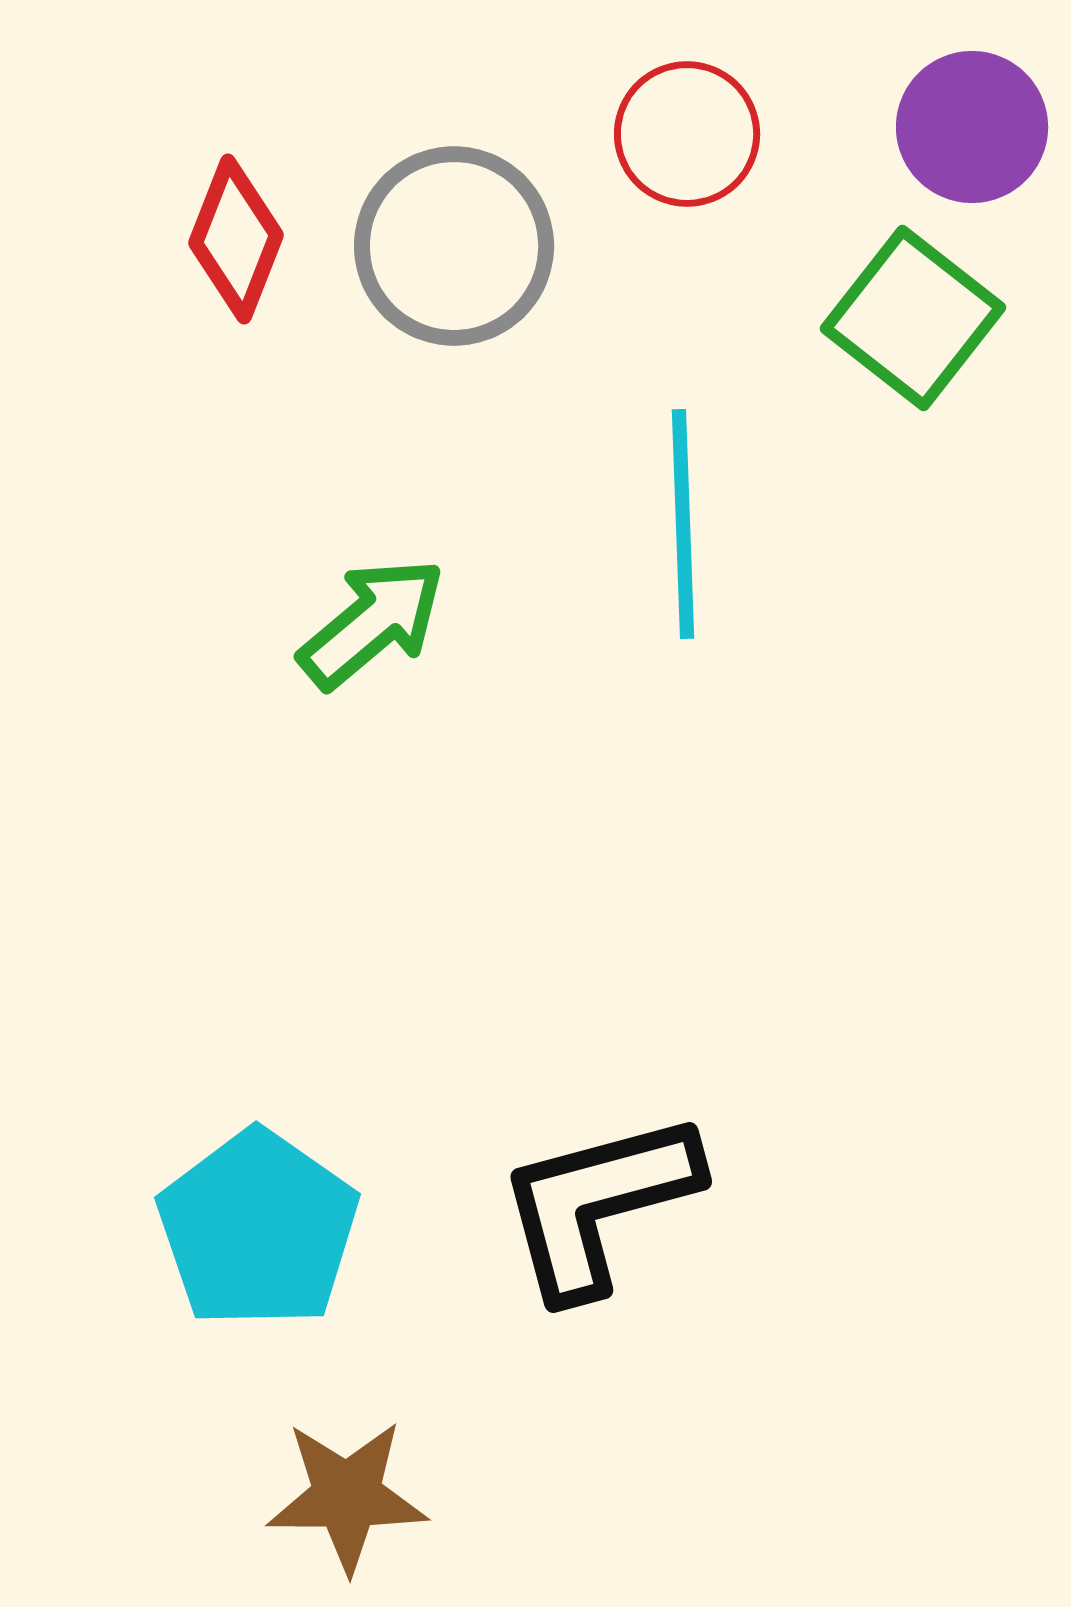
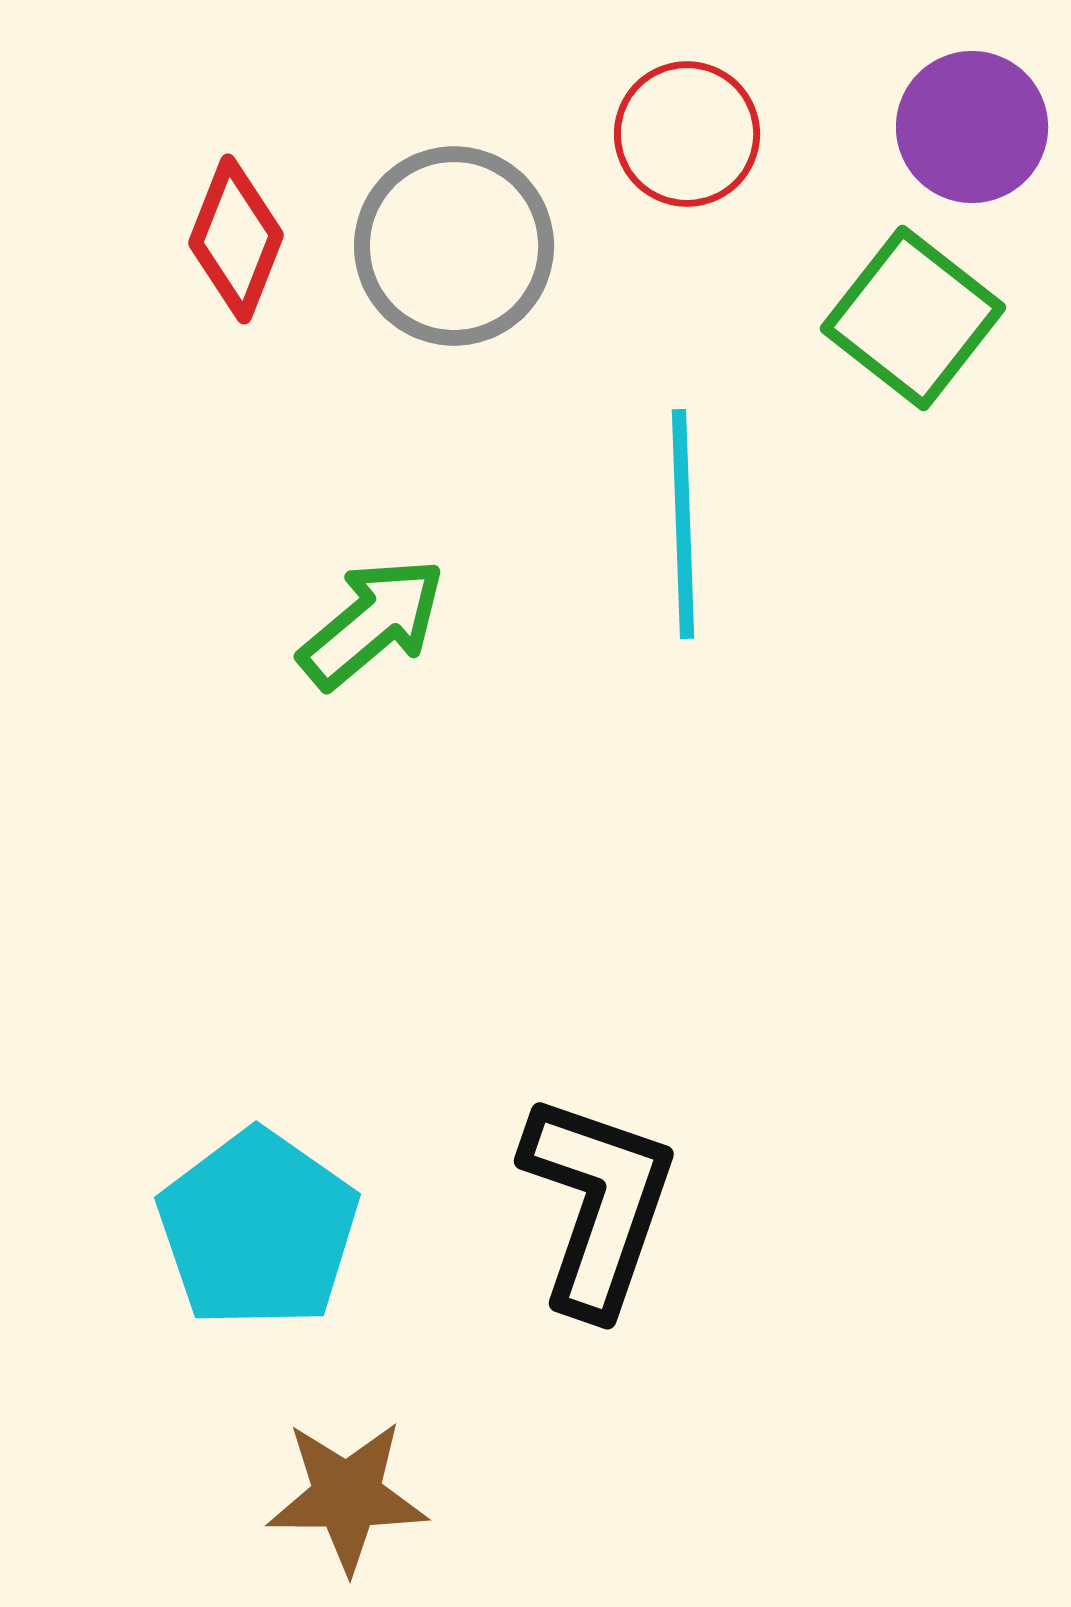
black L-shape: rotated 124 degrees clockwise
